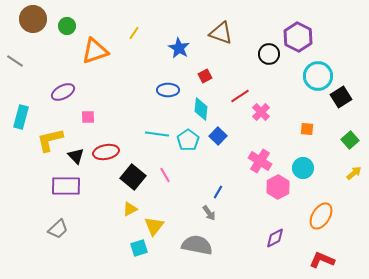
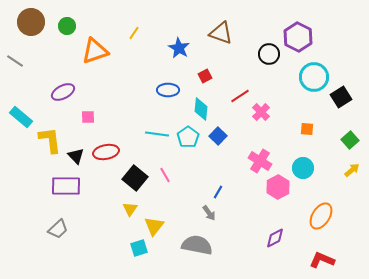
brown circle at (33, 19): moved 2 px left, 3 px down
cyan circle at (318, 76): moved 4 px left, 1 px down
cyan rectangle at (21, 117): rotated 65 degrees counterclockwise
yellow L-shape at (50, 140): rotated 96 degrees clockwise
cyan pentagon at (188, 140): moved 3 px up
yellow arrow at (354, 173): moved 2 px left, 3 px up
black square at (133, 177): moved 2 px right, 1 px down
yellow triangle at (130, 209): rotated 28 degrees counterclockwise
